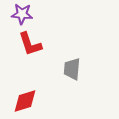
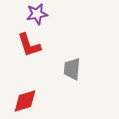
purple star: moved 15 px right; rotated 15 degrees counterclockwise
red L-shape: moved 1 px left, 1 px down
